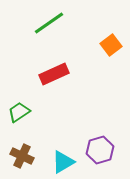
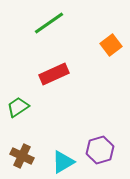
green trapezoid: moved 1 px left, 5 px up
